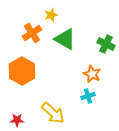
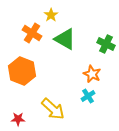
yellow star: rotated 16 degrees counterclockwise
orange cross: rotated 24 degrees counterclockwise
orange hexagon: rotated 8 degrees counterclockwise
cyan cross: rotated 16 degrees counterclockwise
yellow arrow: moved 4 px up
red star: moved 1 px right, 1 px up
